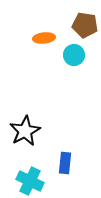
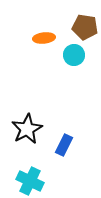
brown pentagon: moved 2 px down
black star: moved 2 px right, 2 px up
blue rectangle: moved 1 px left, 18 px up; rotated 20 degrees clockwise
